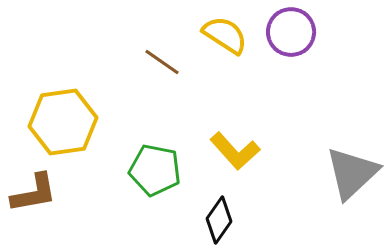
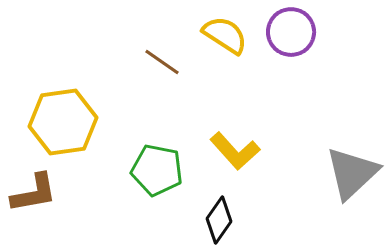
green pentagon: moved 2 px right
